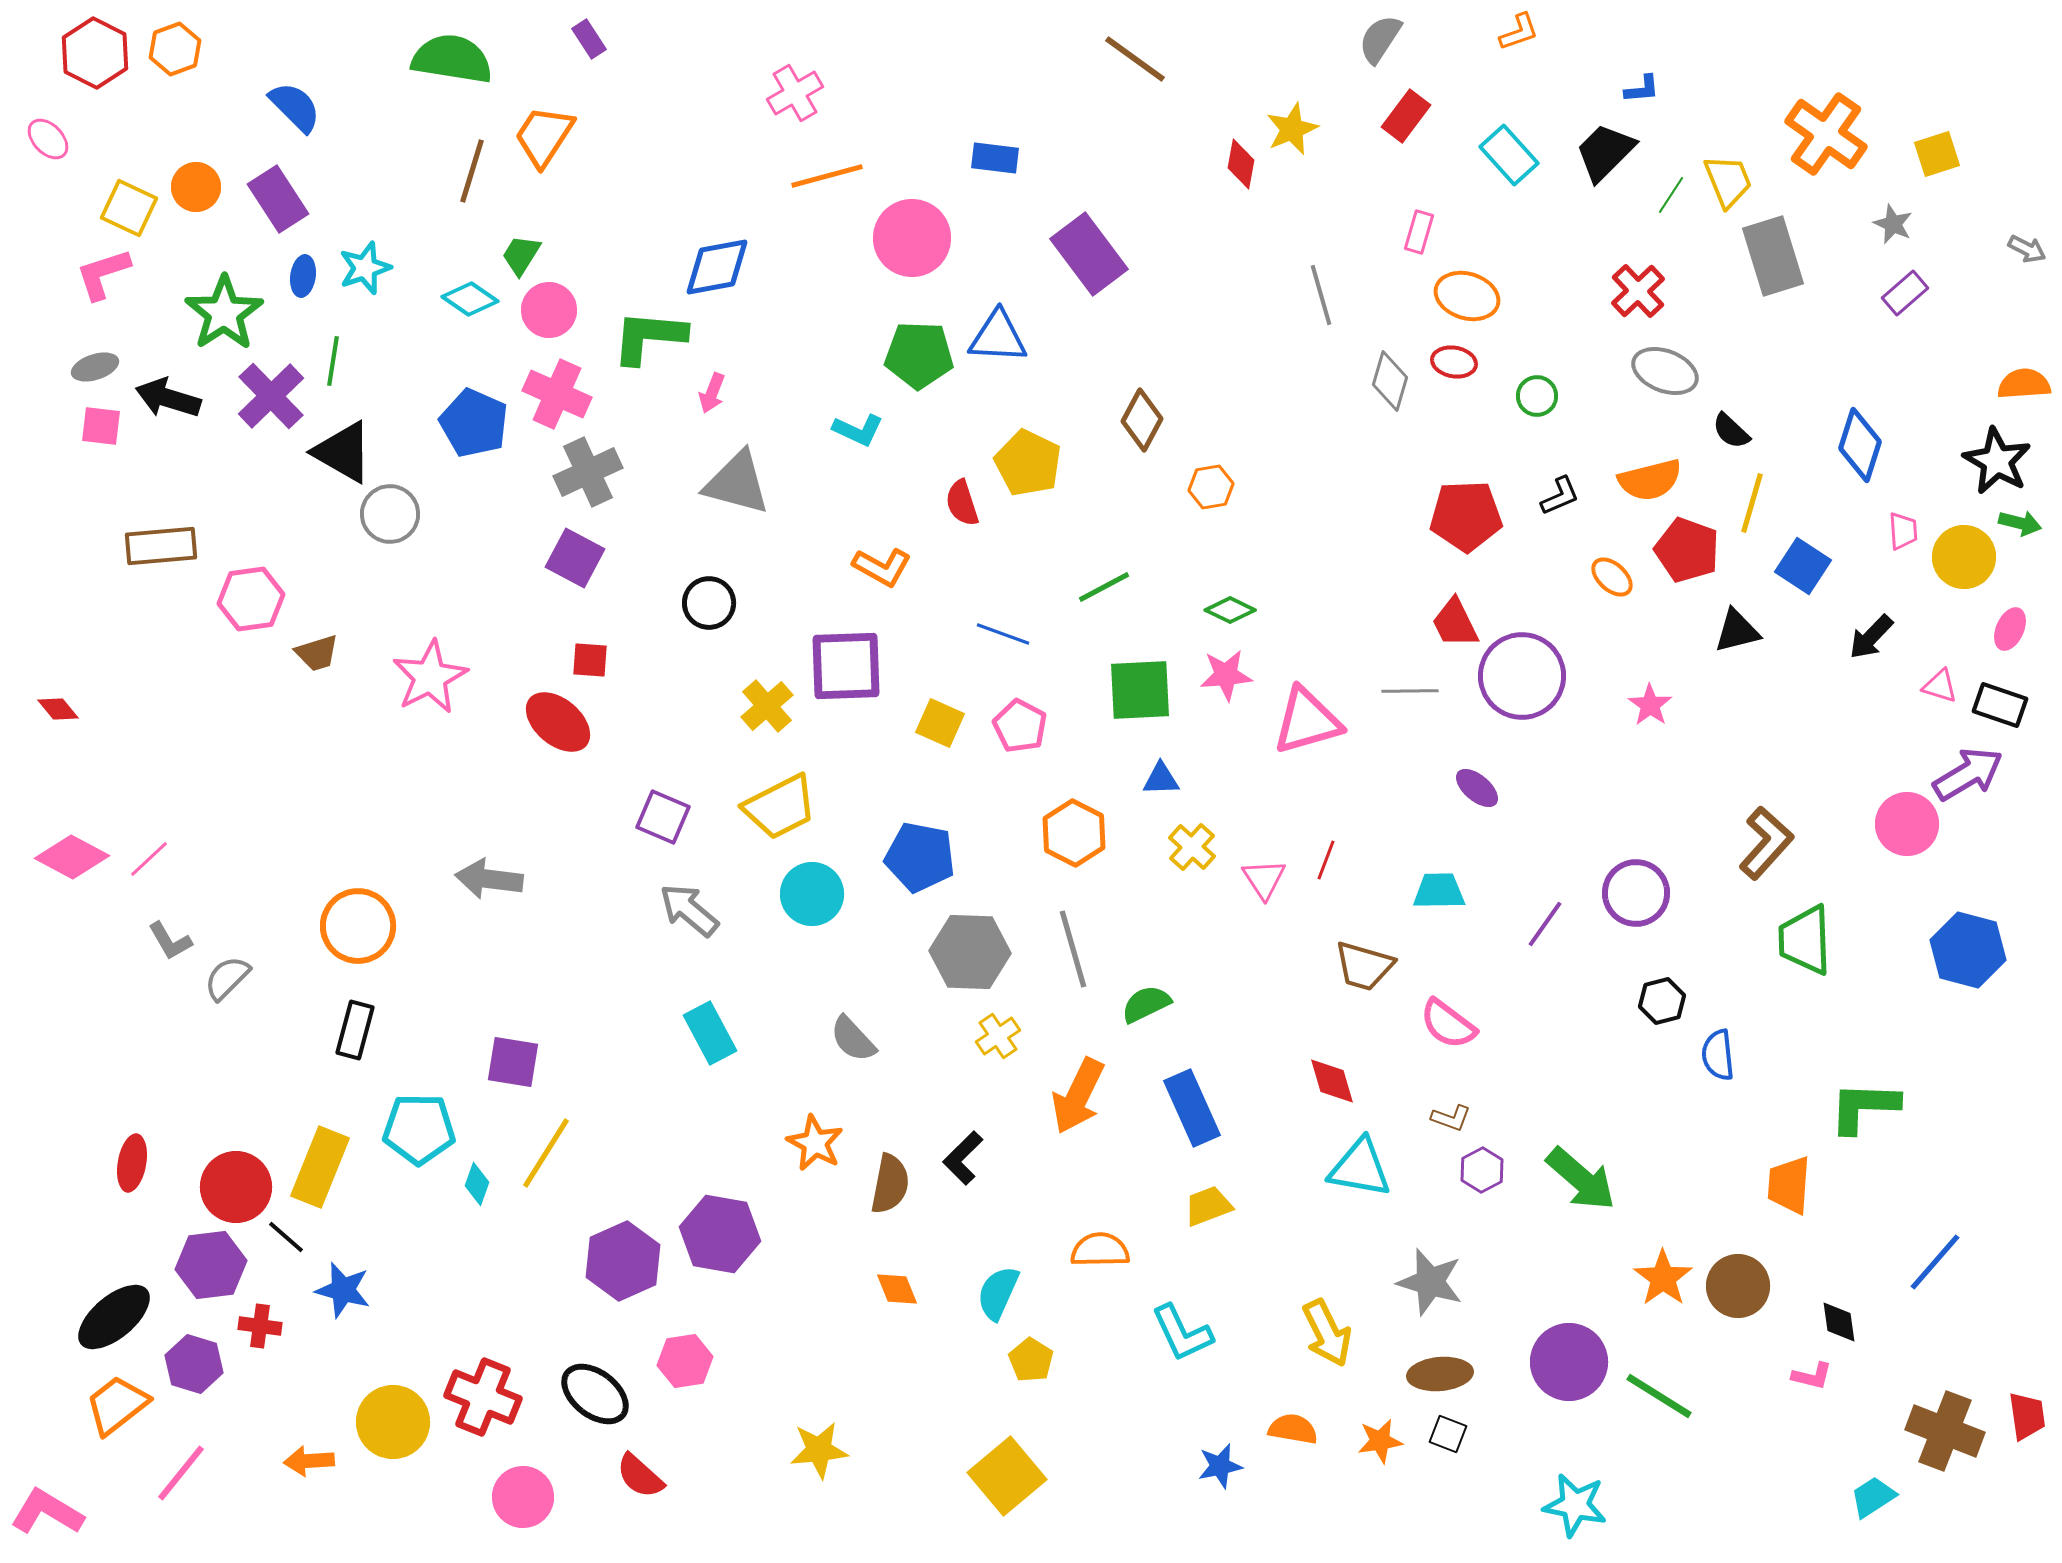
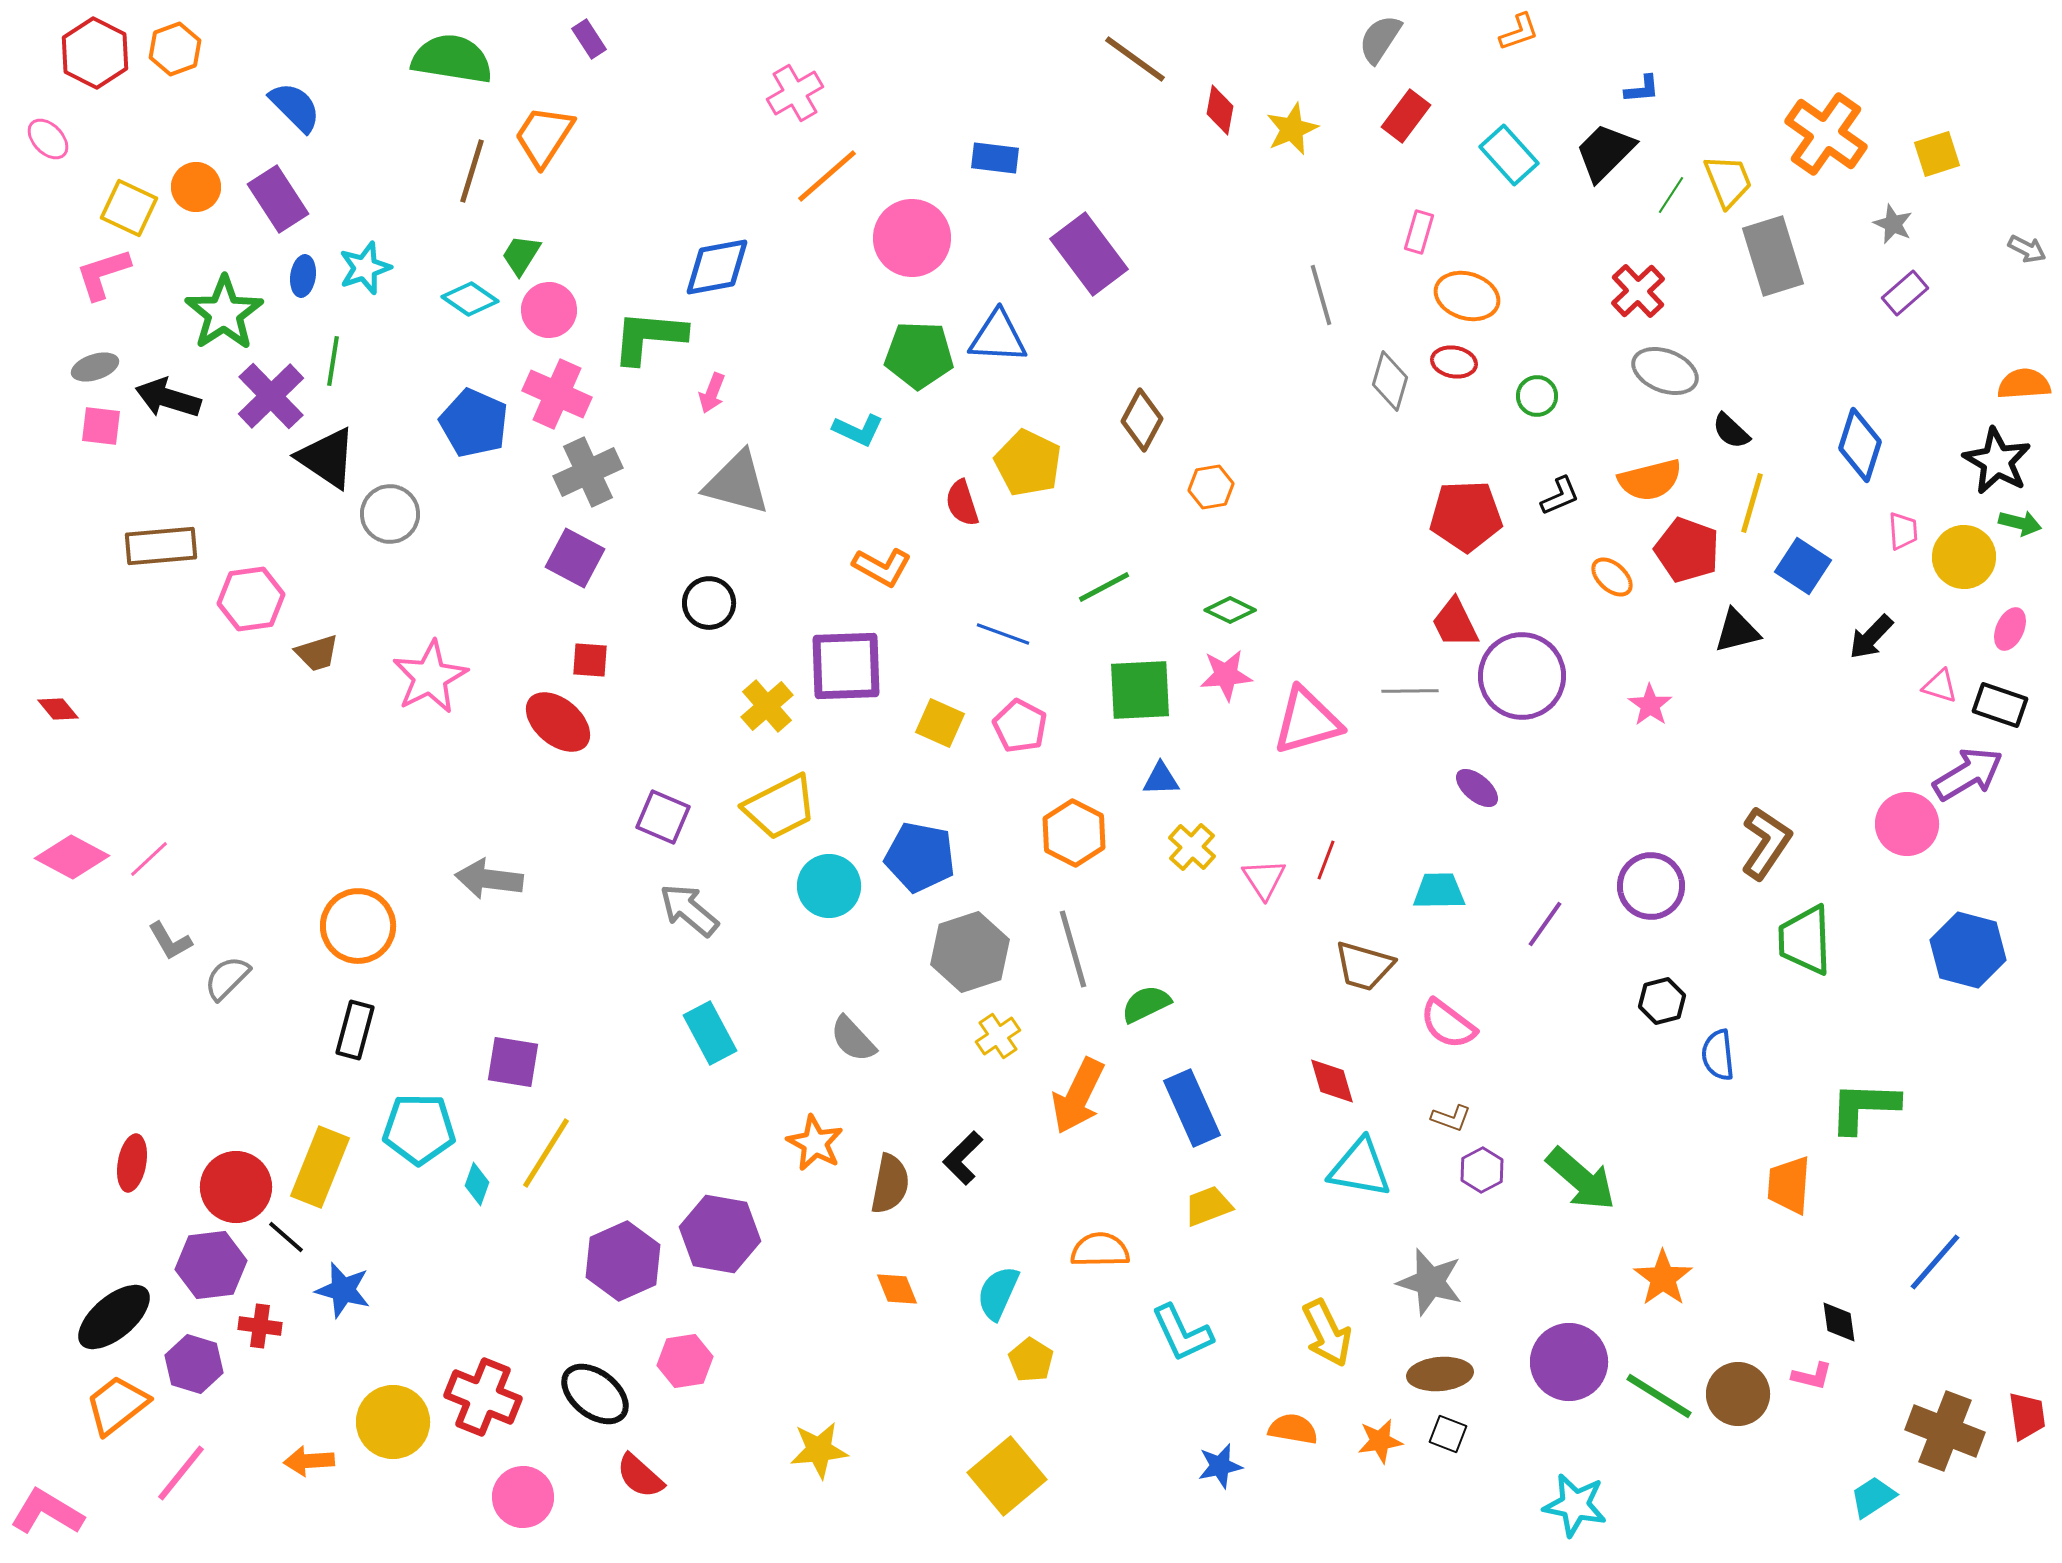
red diamond at (1241, 164): moved 21 px left, 54 px up
orange line at (827, 176): rotated 26 degrees counterclockwise
black triangle at (343, 452): moved 16 px left, 6 px down; rotated 4 degrees clockwise
brown L-shape at (1766, 843): rotated 8 degrees counterclockwise
purple circle at (1636, 893): moved 15 px right, 7 px up
cyan circle at (812, 894): moved 17 px right, 8 px up
gray hexagon at (970, 952): rotated 20 degrees counterclockwise
brown circle at (1738, 1286): moved 108 px down
